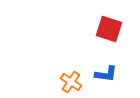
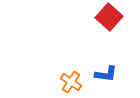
red square: moved 12 px up; rotated 24 degrees clockwise
